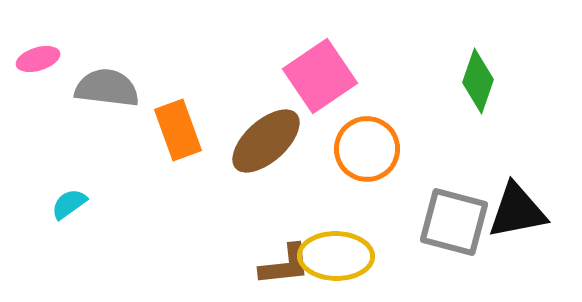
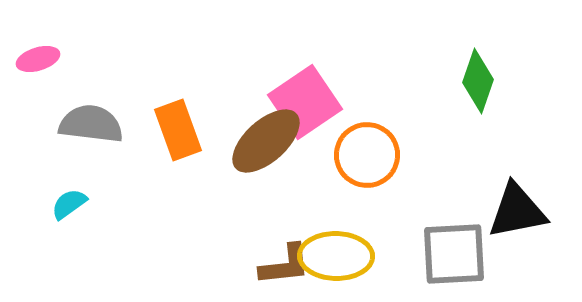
pink square: moved 15 px left, 26 px down
gray semicircle: moved 16 px left, 36 px down
orange circle: moved 6 px down
gray square: moved 32 px down; rotated 18 degrees counterclockwise
